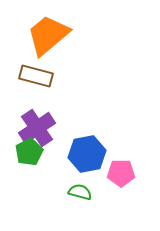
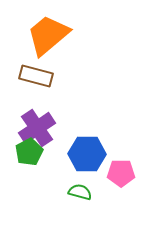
blue hexagon: rotated 12 degrees clockwise
